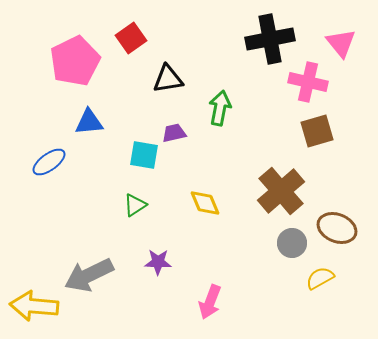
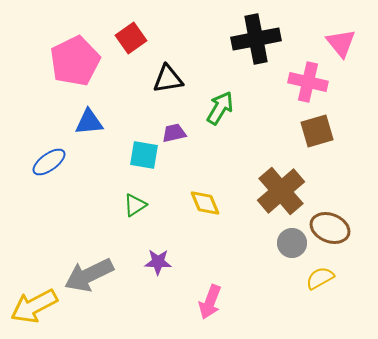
black cross: moved 14 px left
green arrow: rotated 20 degrees clockwise
brown ellipse: moved 7 px left
yellow arrow: rotated 33 degrees counterclockwise
